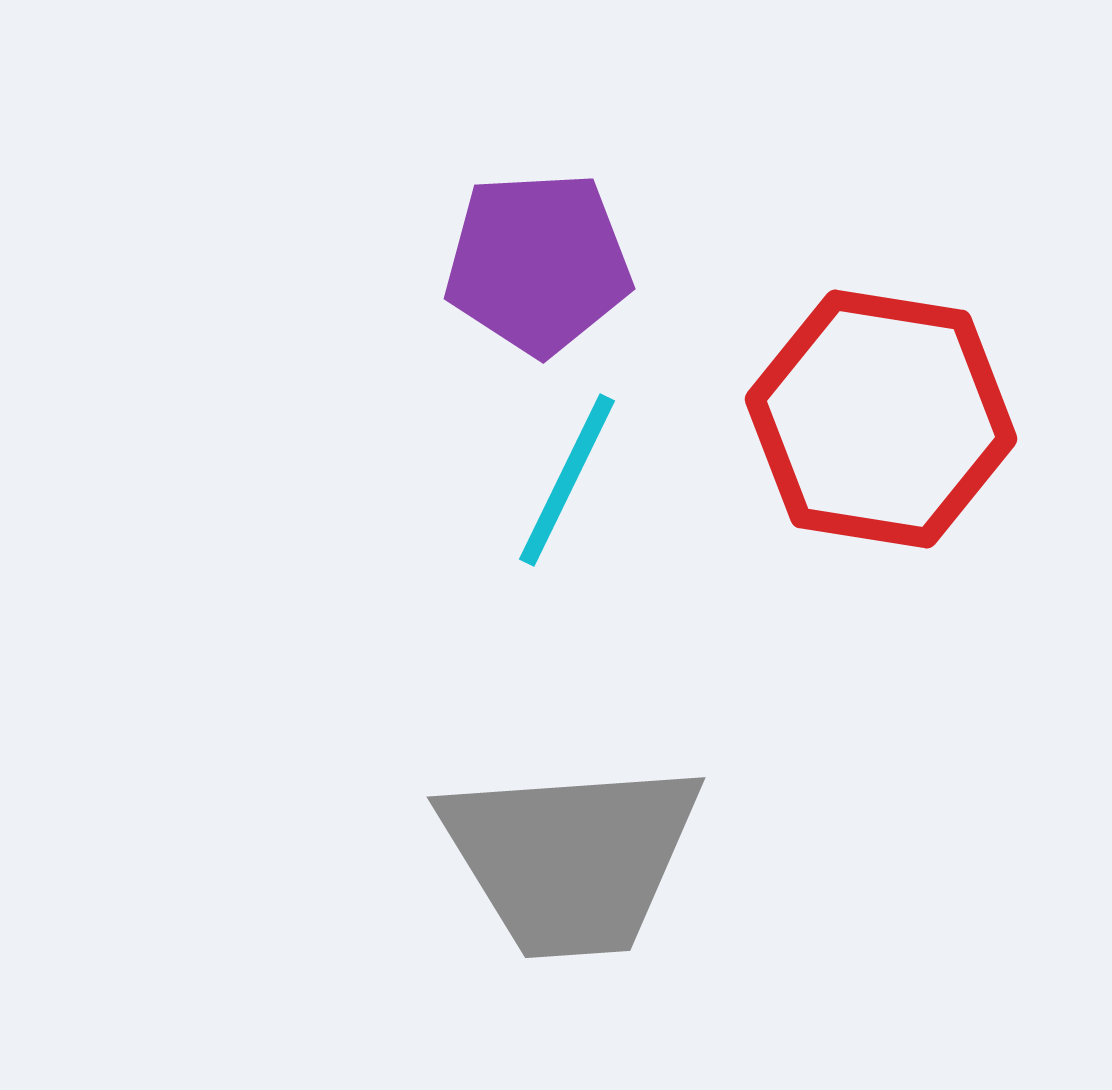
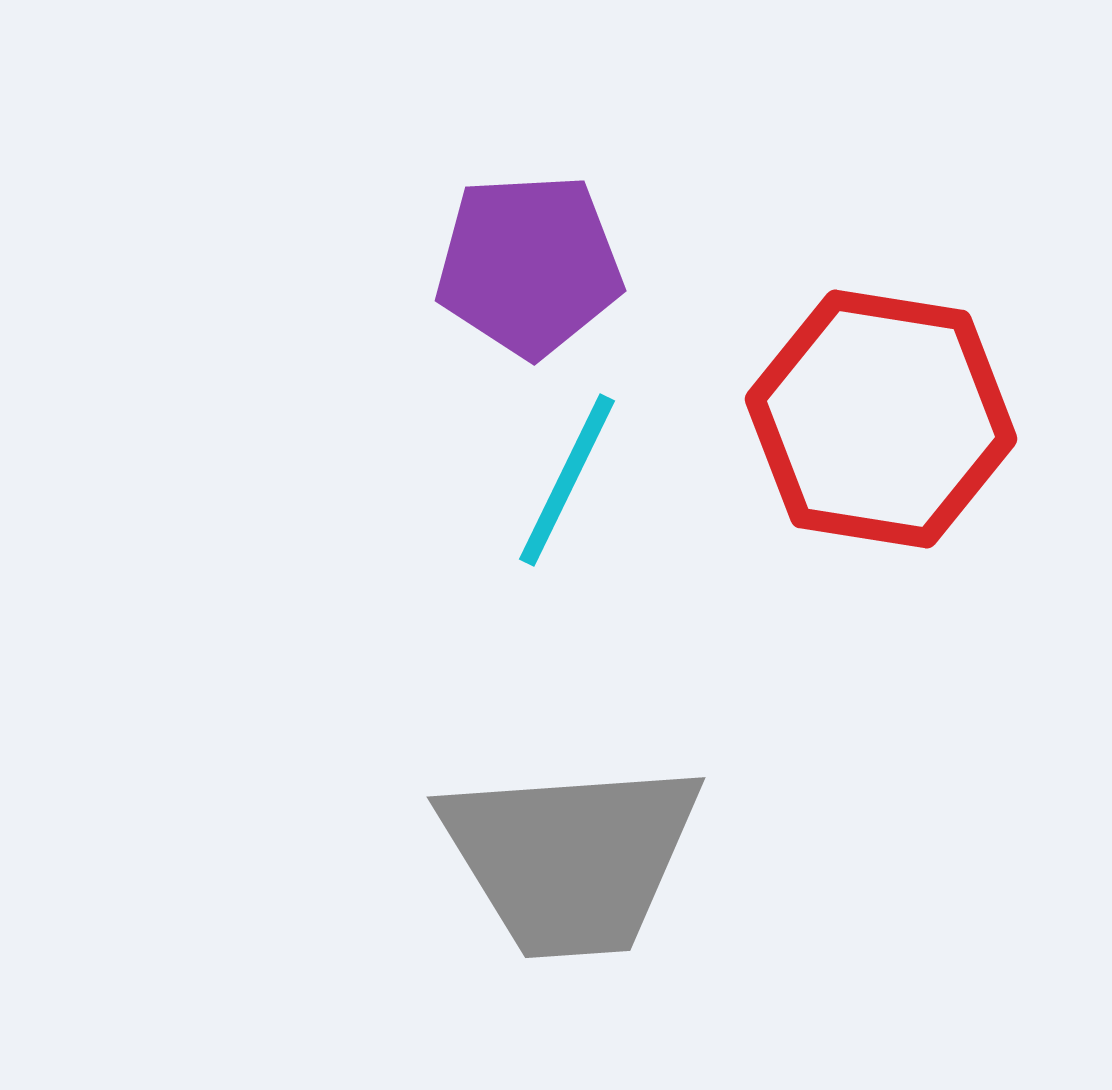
purple pentagon: moved 9 px left, 2 px down
